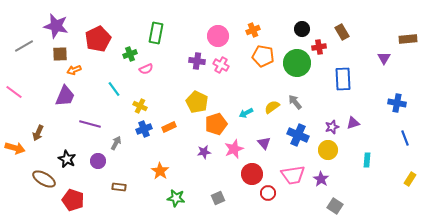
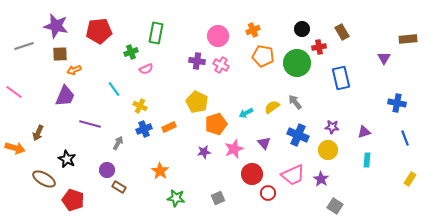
red pentagon at (98, 39): moved 1 px right, 8 px up; rotated 20 degrees clockwise
gray line at (24, 46): rotated 12 degrees clockwise
green cross at (130, 54): moved 1 px right, 2 px up
blue rectangle at (343, 79): moved 2 px left, 1 px up; rotated 10 degrees counterclockwise
purple triangle at (353, 123): moved 11 px right, 9 px down
purple star at (332, 127): rotated 24 degrees clockwise
gray arrow at (116, 143): moved 2 px right
purple circle at (98, 161): moved 9 px right, 9 px down
pink trapezoid at (293, 175): rotated 15 degrees counterclockwise
brown rectangle at (119, 187): rotated 24 degrees clockwise
